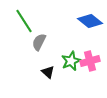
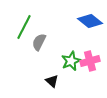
green line: moved 6 px down; rotated 60 degrees clockwise
black triangle: moved 4 px right, 9 px down
